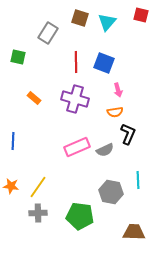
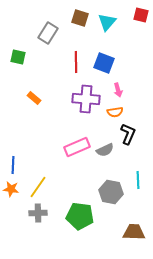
purple cross: moved 11 px right; rotated 12 degrees counterclockwise
blue line: moved 24 px down
orange star: moved 3 px down
